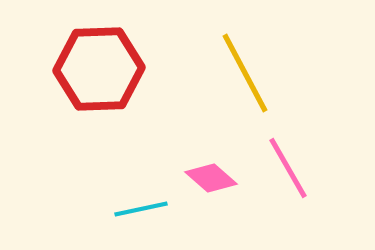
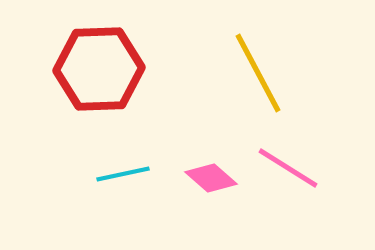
yellow line: moved 13 px right
pink line: rotated 28 degrees counterclockwise
cyan line: moved 18 px left, 35 px up
